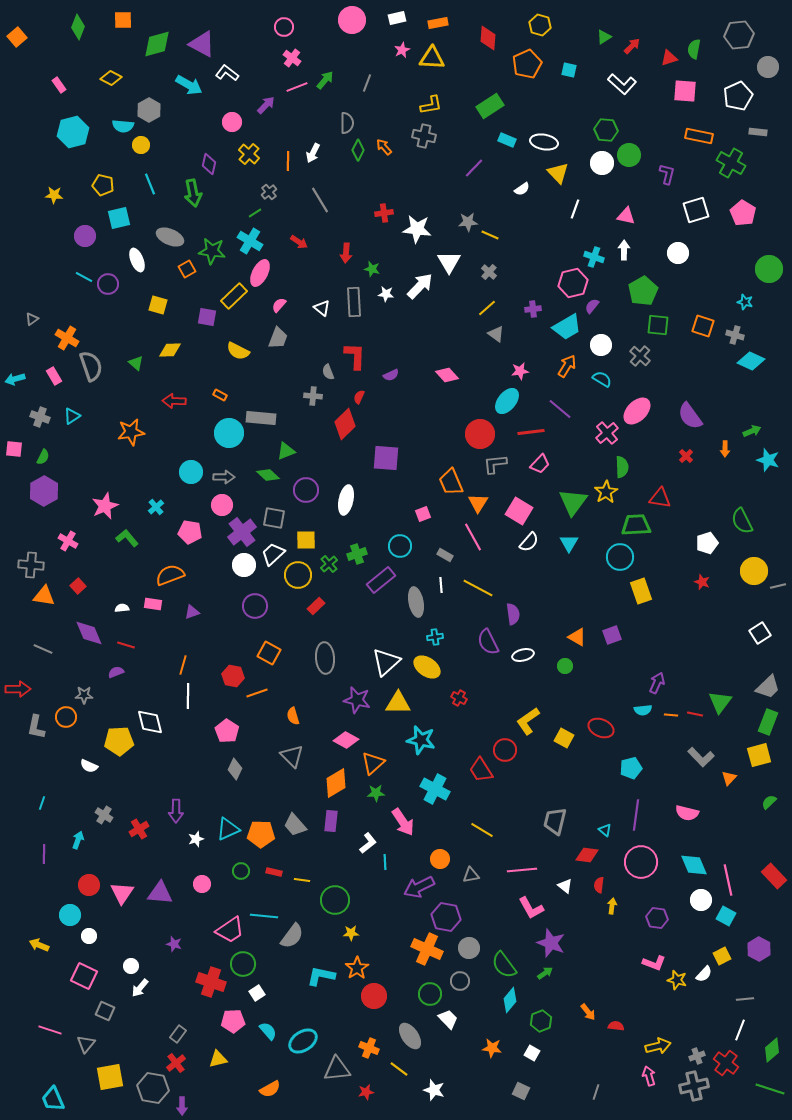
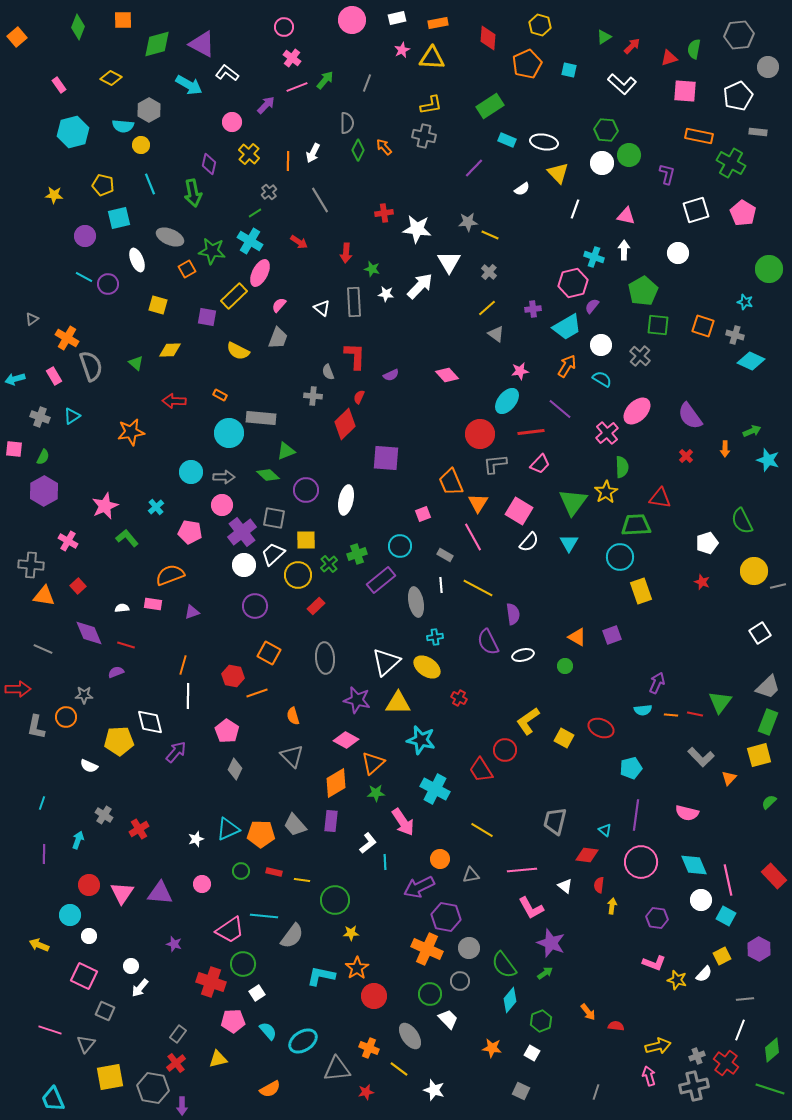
purple arrow at (176, 811): moved 59 px up; rotated 140 degrees counterclockwise
